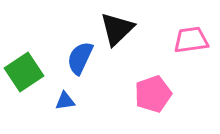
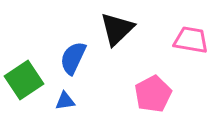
pink trapezoid: rotated 18 degrees clockwise
blue semicircle: moved 7 px left
green square: moved 8 px down
pink pentagon: rotated 9 degrees counterclockwise
